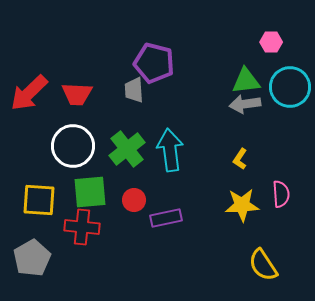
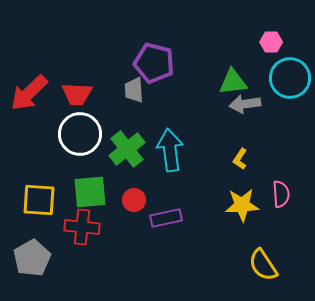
green triangle: moved 13 px left, 1 px down
cyan circle: moved 9 px up
white circle: moved 7 px right, 12 px up
